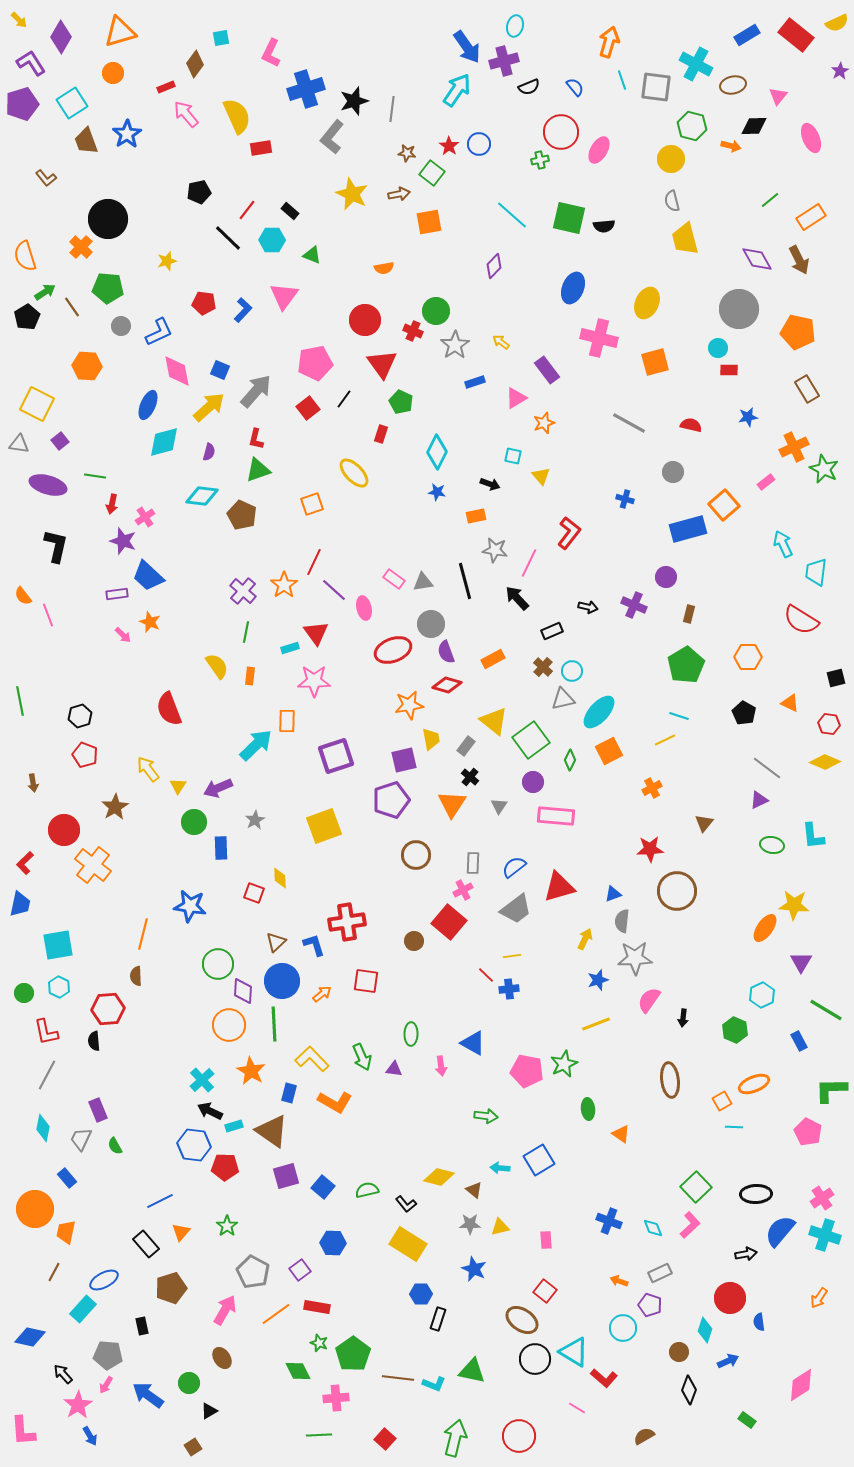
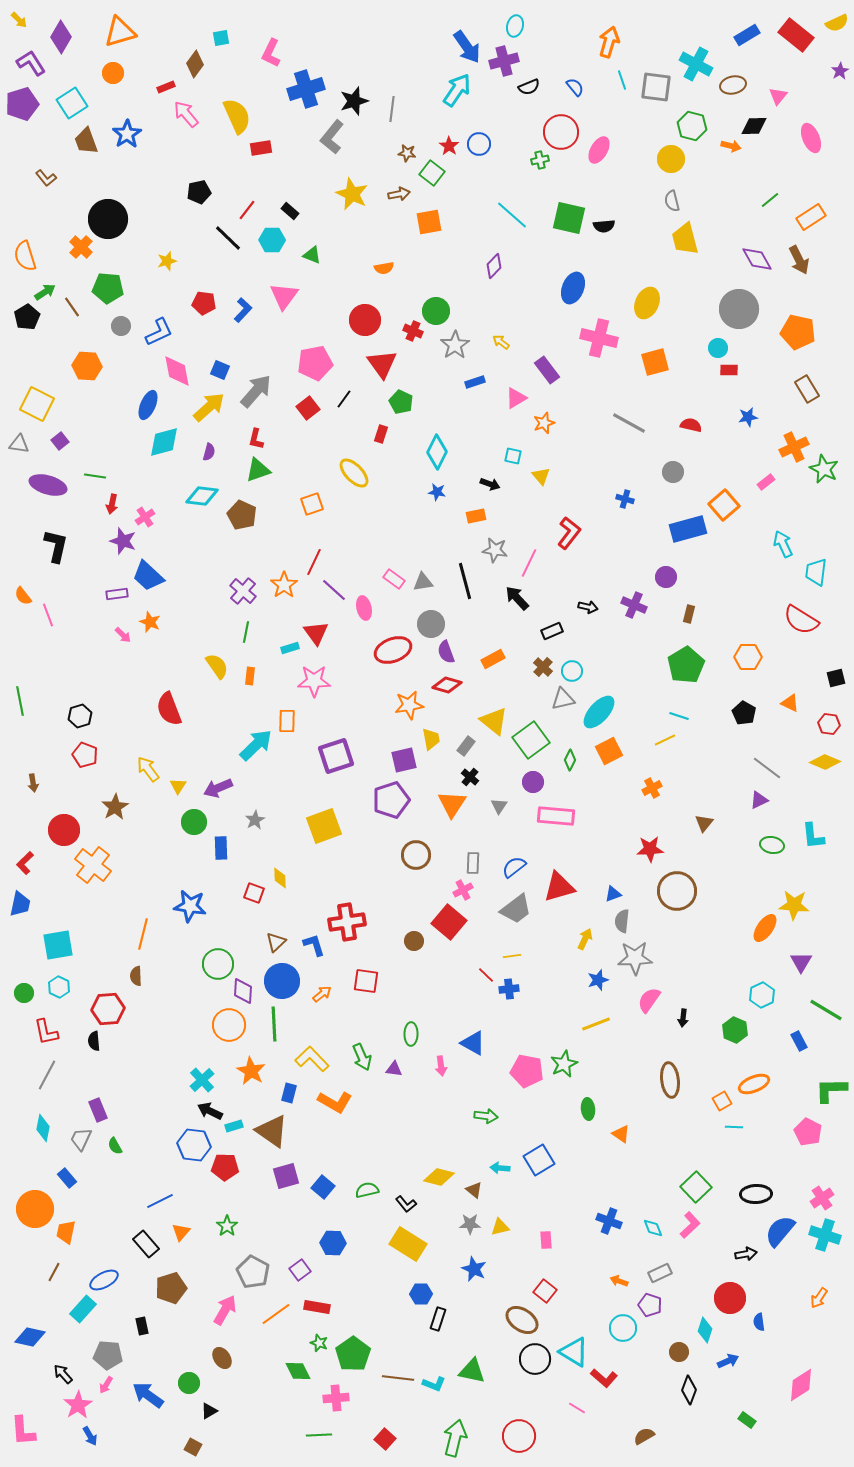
brown square at (193, 1447): rotated 30 degrees counterclockwise
